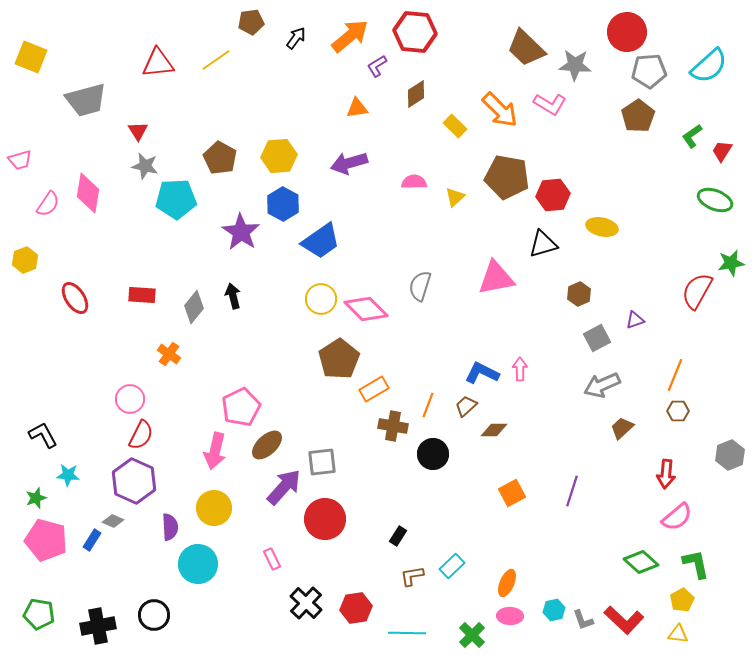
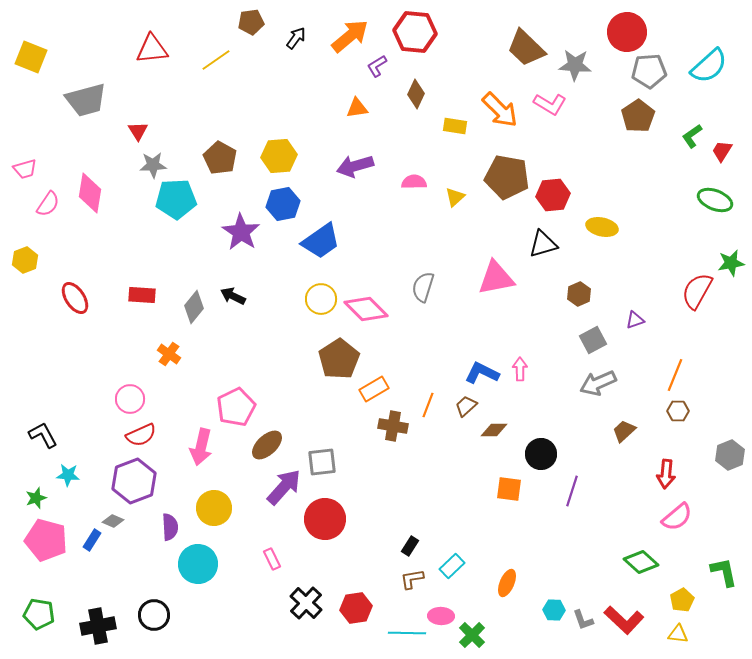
red triangle at (158, 63): moved 6 px left, 14 px up
brown diamond at (416, 94): rotated 32 degrees counterclockwise
yellow rectangle at (455, 126): rotated 35 degrees counterclockwise
pink trapezoid at (20, 160): moved 5 px right, 9 px down
purple arrow at (349, 163): moved 6 px right, 3 px down
gray star at (145, 166): moved 8 px right, 1 px up; rotated 16 degrees counterclockwise
pink diamond at (88, 193): moved 2 px right
blue hexagon at (283, 204): rotated 20 degrees clockwise
gray semicircle at (420, 286): moved 3 px right, 1 px down
black arrow at (233, 296): rotated 50 degrees counterclockwise
gray square at (597, 338): moved 4 px left, 2 px down
gray arrow at (602, 385): moved 4 px left, 2 px up
pink pentagon at (241, 407): moved 5 px left
brown trapezoid at (622, 428): moved 2 px right, 3 px down
red semicircle at (141, 435): rotated 40 degrees clockwise
pink arrow at (215, 451): moved 14 px left, 4 px up
black circle at (433, 454): moved 108 px right
purple hexagon at (134, 481): rotated 15 degrees clockwise
orange square at (512, 493): moved 3 px left, 4 px up; rotated 36 degrees clockwise
black rectangle at (398, 536): moved 12 px right, 10 px down
green L-shape at (696, 564): moved 28 px right, 8 px down
brown L-shape at (412, 576): moved 3 px down
cyan hexagon at (554, 610): rotated 15 degrees clockwise
pink ellipse at (510, 616): moved 69 px left
